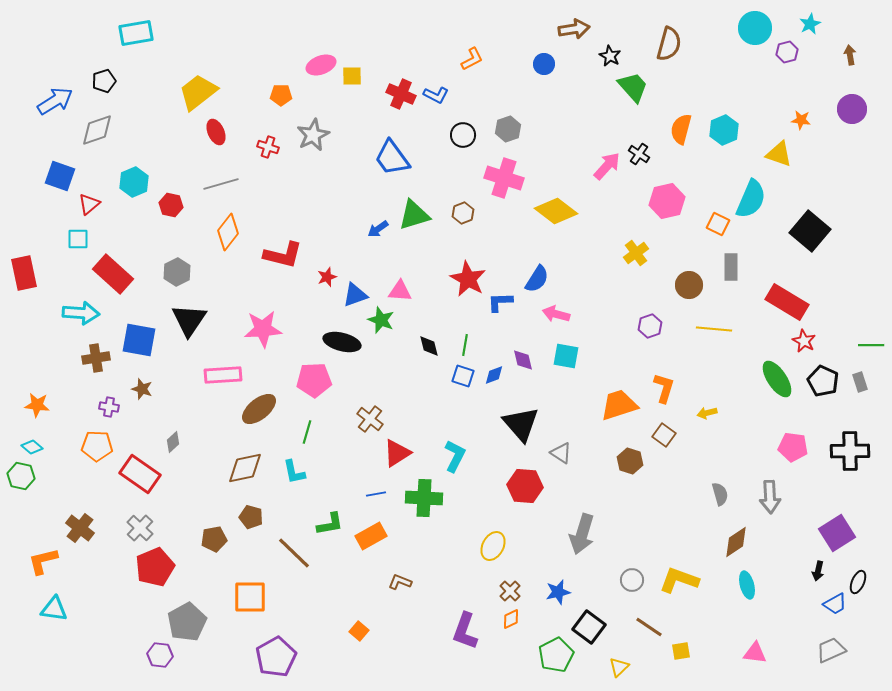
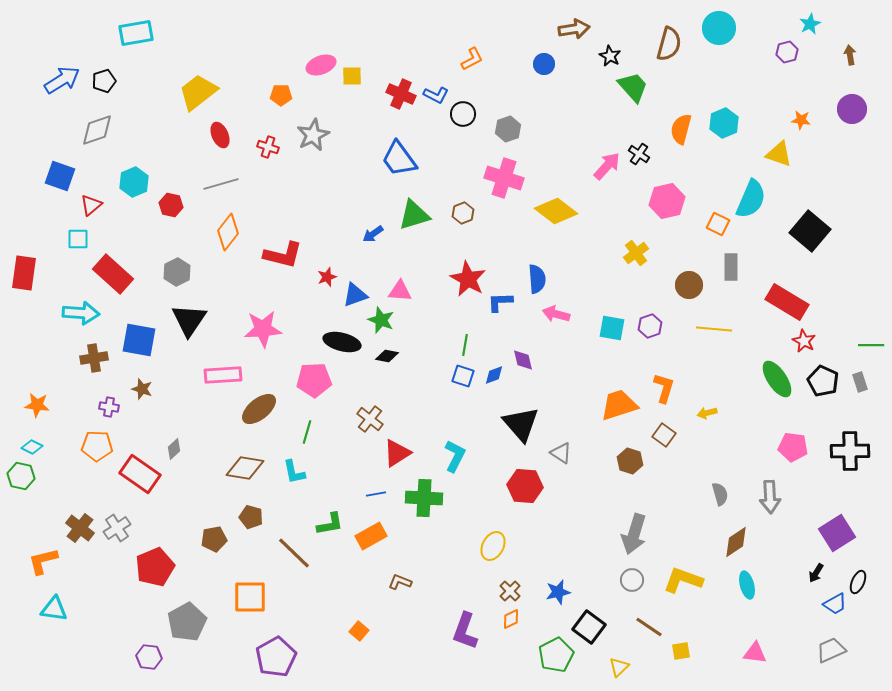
cyan circle at (755, 28): moved 36 px left
blue arrow at (55, 101): moved 7 px right, 21 px up
cyan hexagon at (724, 130): moved 7 px up
red ellipse at (216, 132): moved 4 px right, 3 px down
black circle at (463, 135): moved 21 px up
blue trapezoid at (392, 158): moved 7 px right, 1 px down
red triangle at (89, 204): moved 2 px right, 1 px down
blue arrow at (378, 229): moved 5 px left, 5 px down
red rectangle at (24, 273): rotated 20 degrees clockwise
blue semicircle at (537, 279): rotated 36 degrees counterclockwise
black diamond at (429, 346): moved 42 px left, 10 px down; rotated 65 degrees counterclockwise
cyan square at (566, 356): moved 46 px right, 28 px up
brown cross at (96, 358): moved 2 px left
gray diamond at (173, 442): moved 1 px right, 7 px down
cyan diamond at (32, 447): rotated 15 degrees counterclockwise
brown diamond at (245, 468): rotated 21 degrees clockwise
gray cross at (140, 528): moved 23 px left; rotated 12 degrees clockwise
gray arrow at (582, 534): moved 52 px right
black arrow at (818, 571): moved 2 px left, 2 px down; rotated 18 degrees clockwise
yellow L-shape at (679, 580): moved 4 px right
purple hexagon at (160, 655): moved 11 px left, 2 px down
